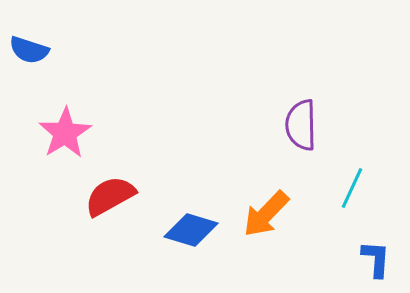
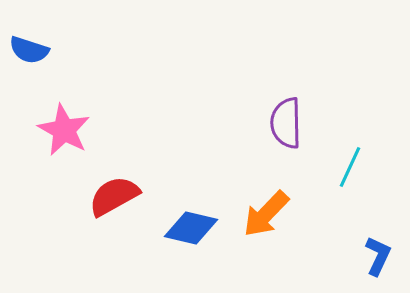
purple semicircle: moved 15 px left, 2 px up
pink star: moved 1 px left, 3 px up; rotated 12 degrees counterclockwise
cyan line: moved 2 px left, 21 px up
red semicircle: moved 4 px right
blue diamond: moved 2 px up; rotated 4 degrees counterclockwise
blue L-shape: moved 2 px right, 3 px up; rotated 21 degrees clockwise
